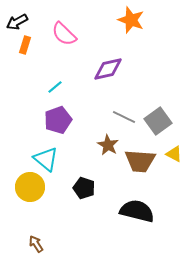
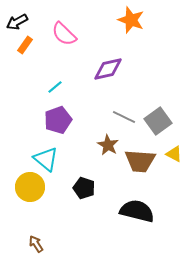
orange rectangle: rotated 18 degrees clockwise
